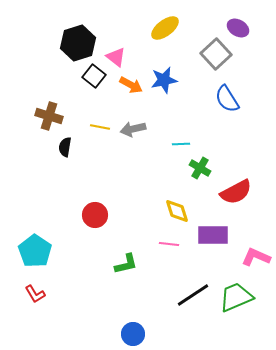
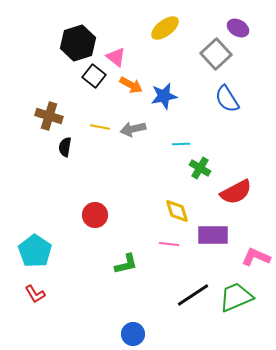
blue star: moved 16 px down
